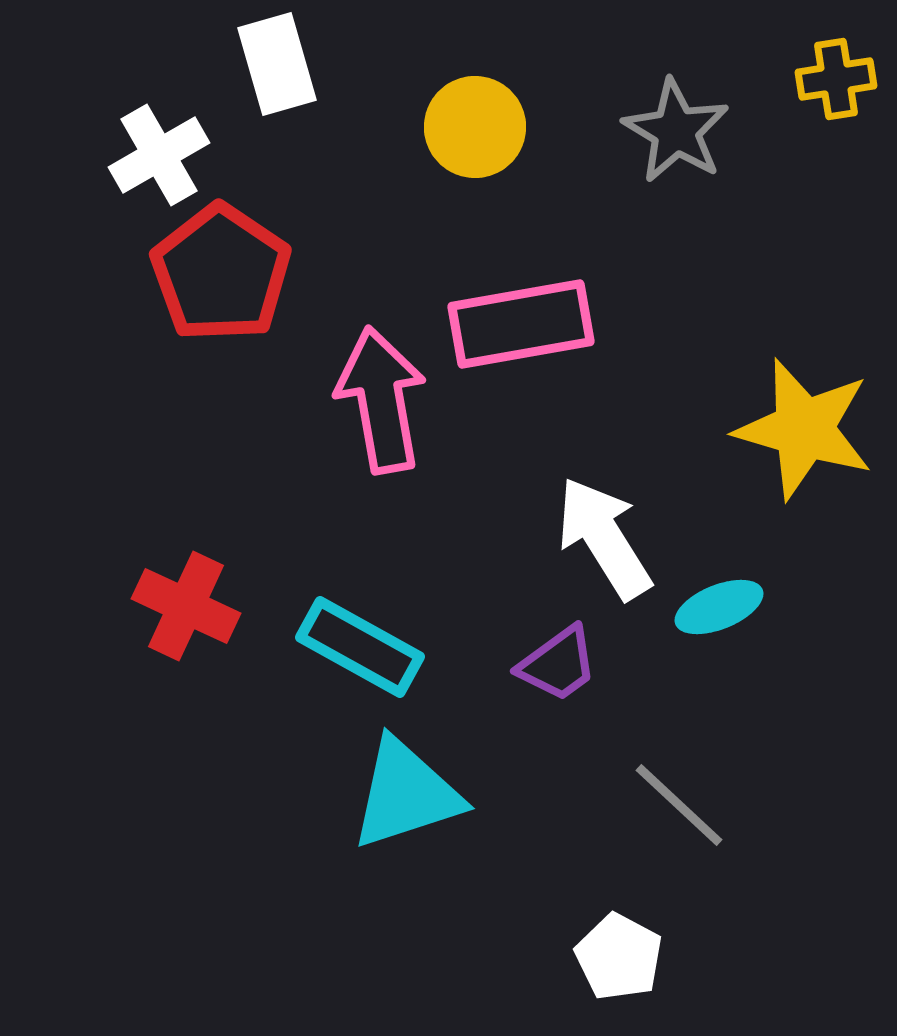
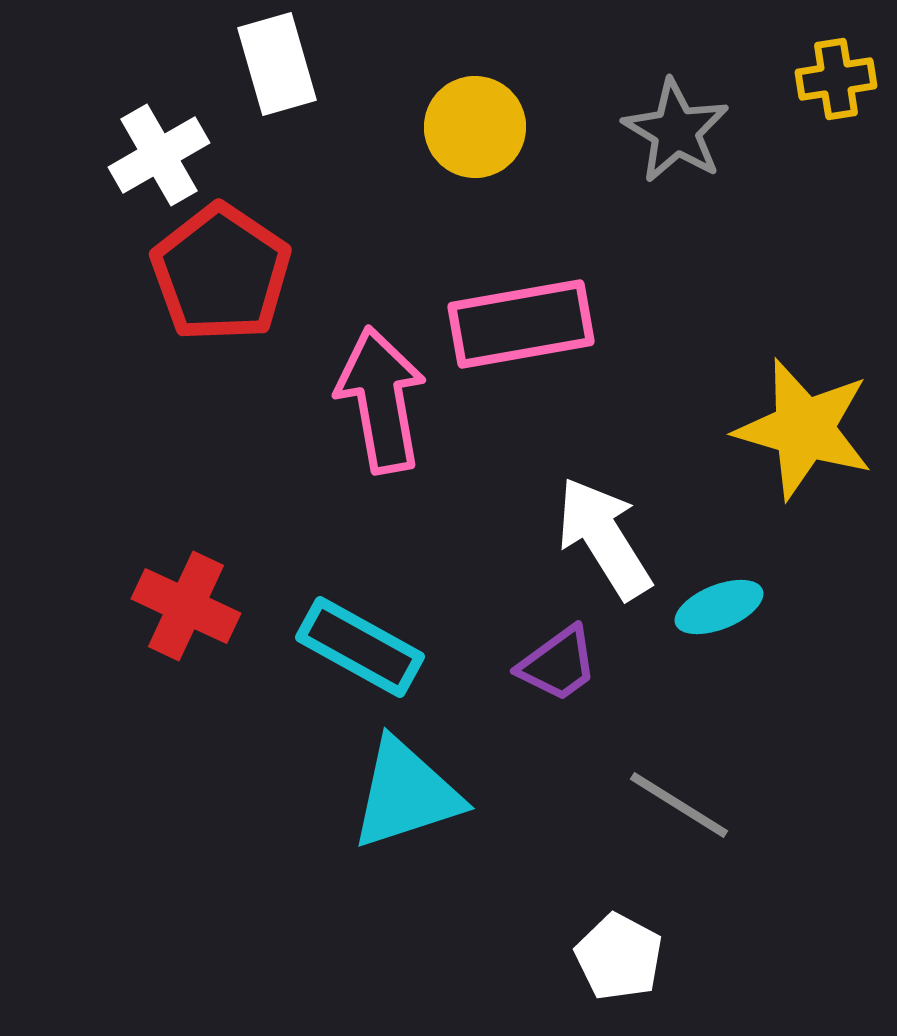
gray line: rotated 11 degrees counterclockwise
